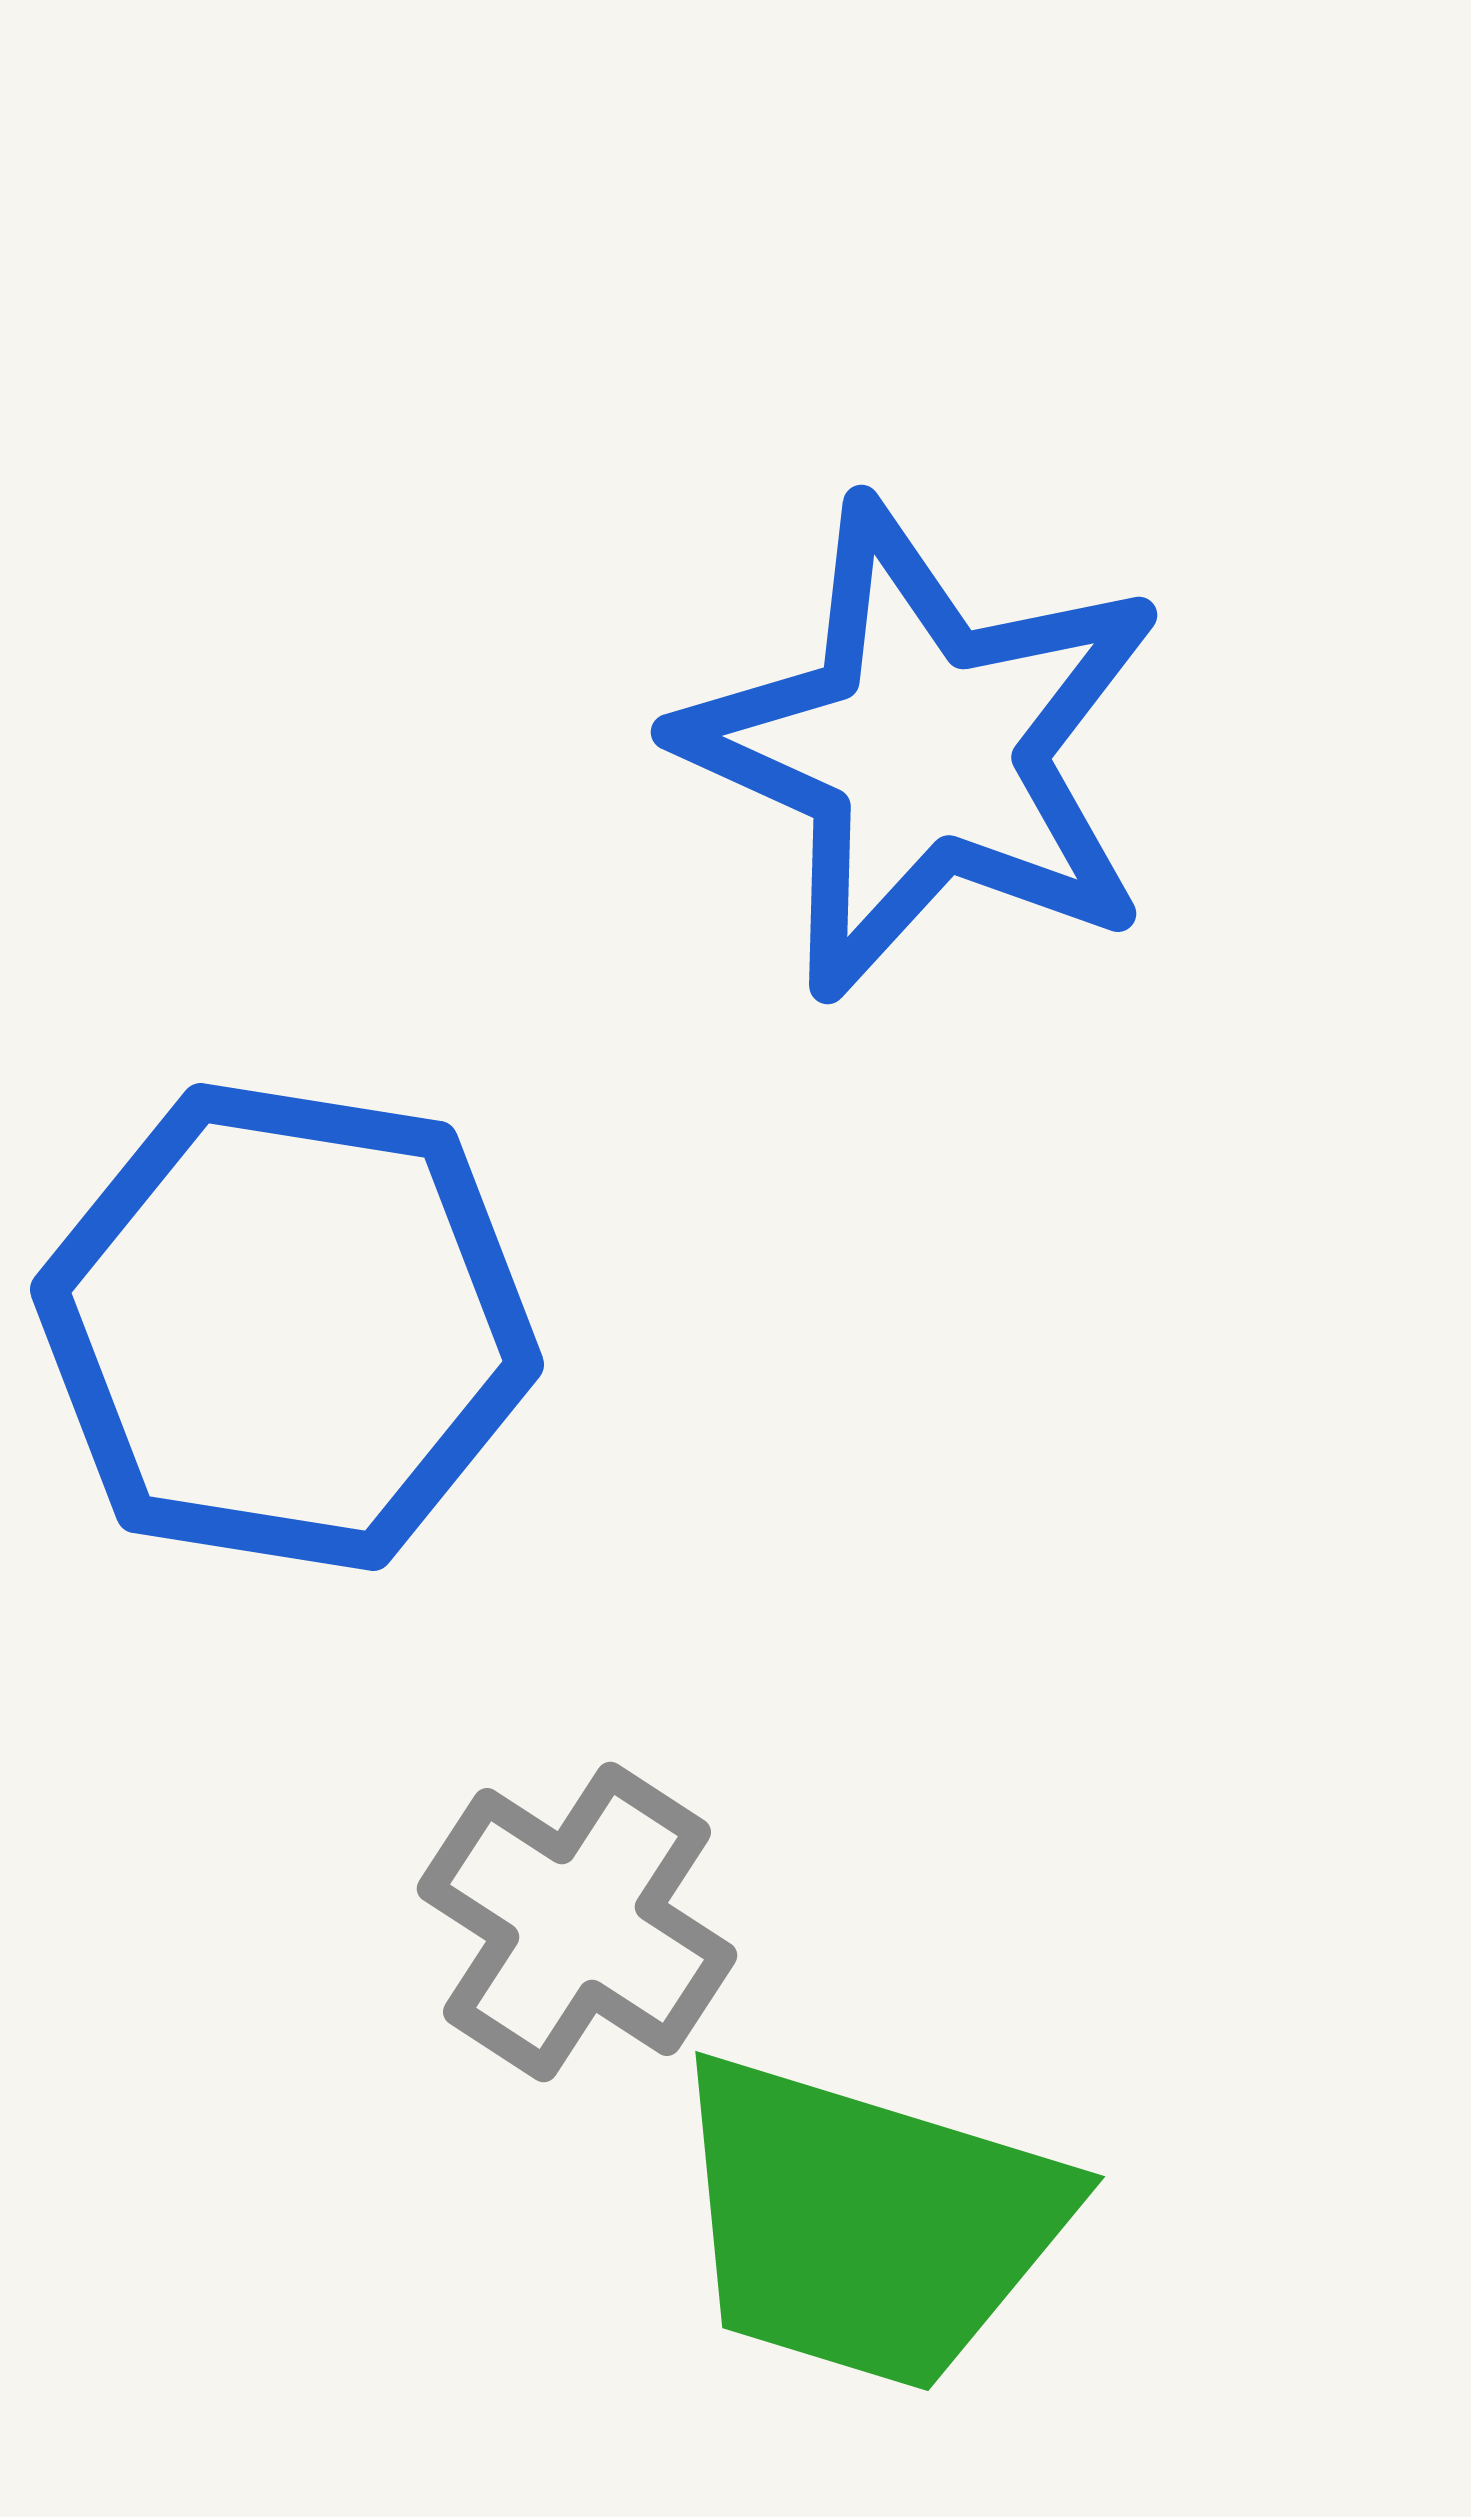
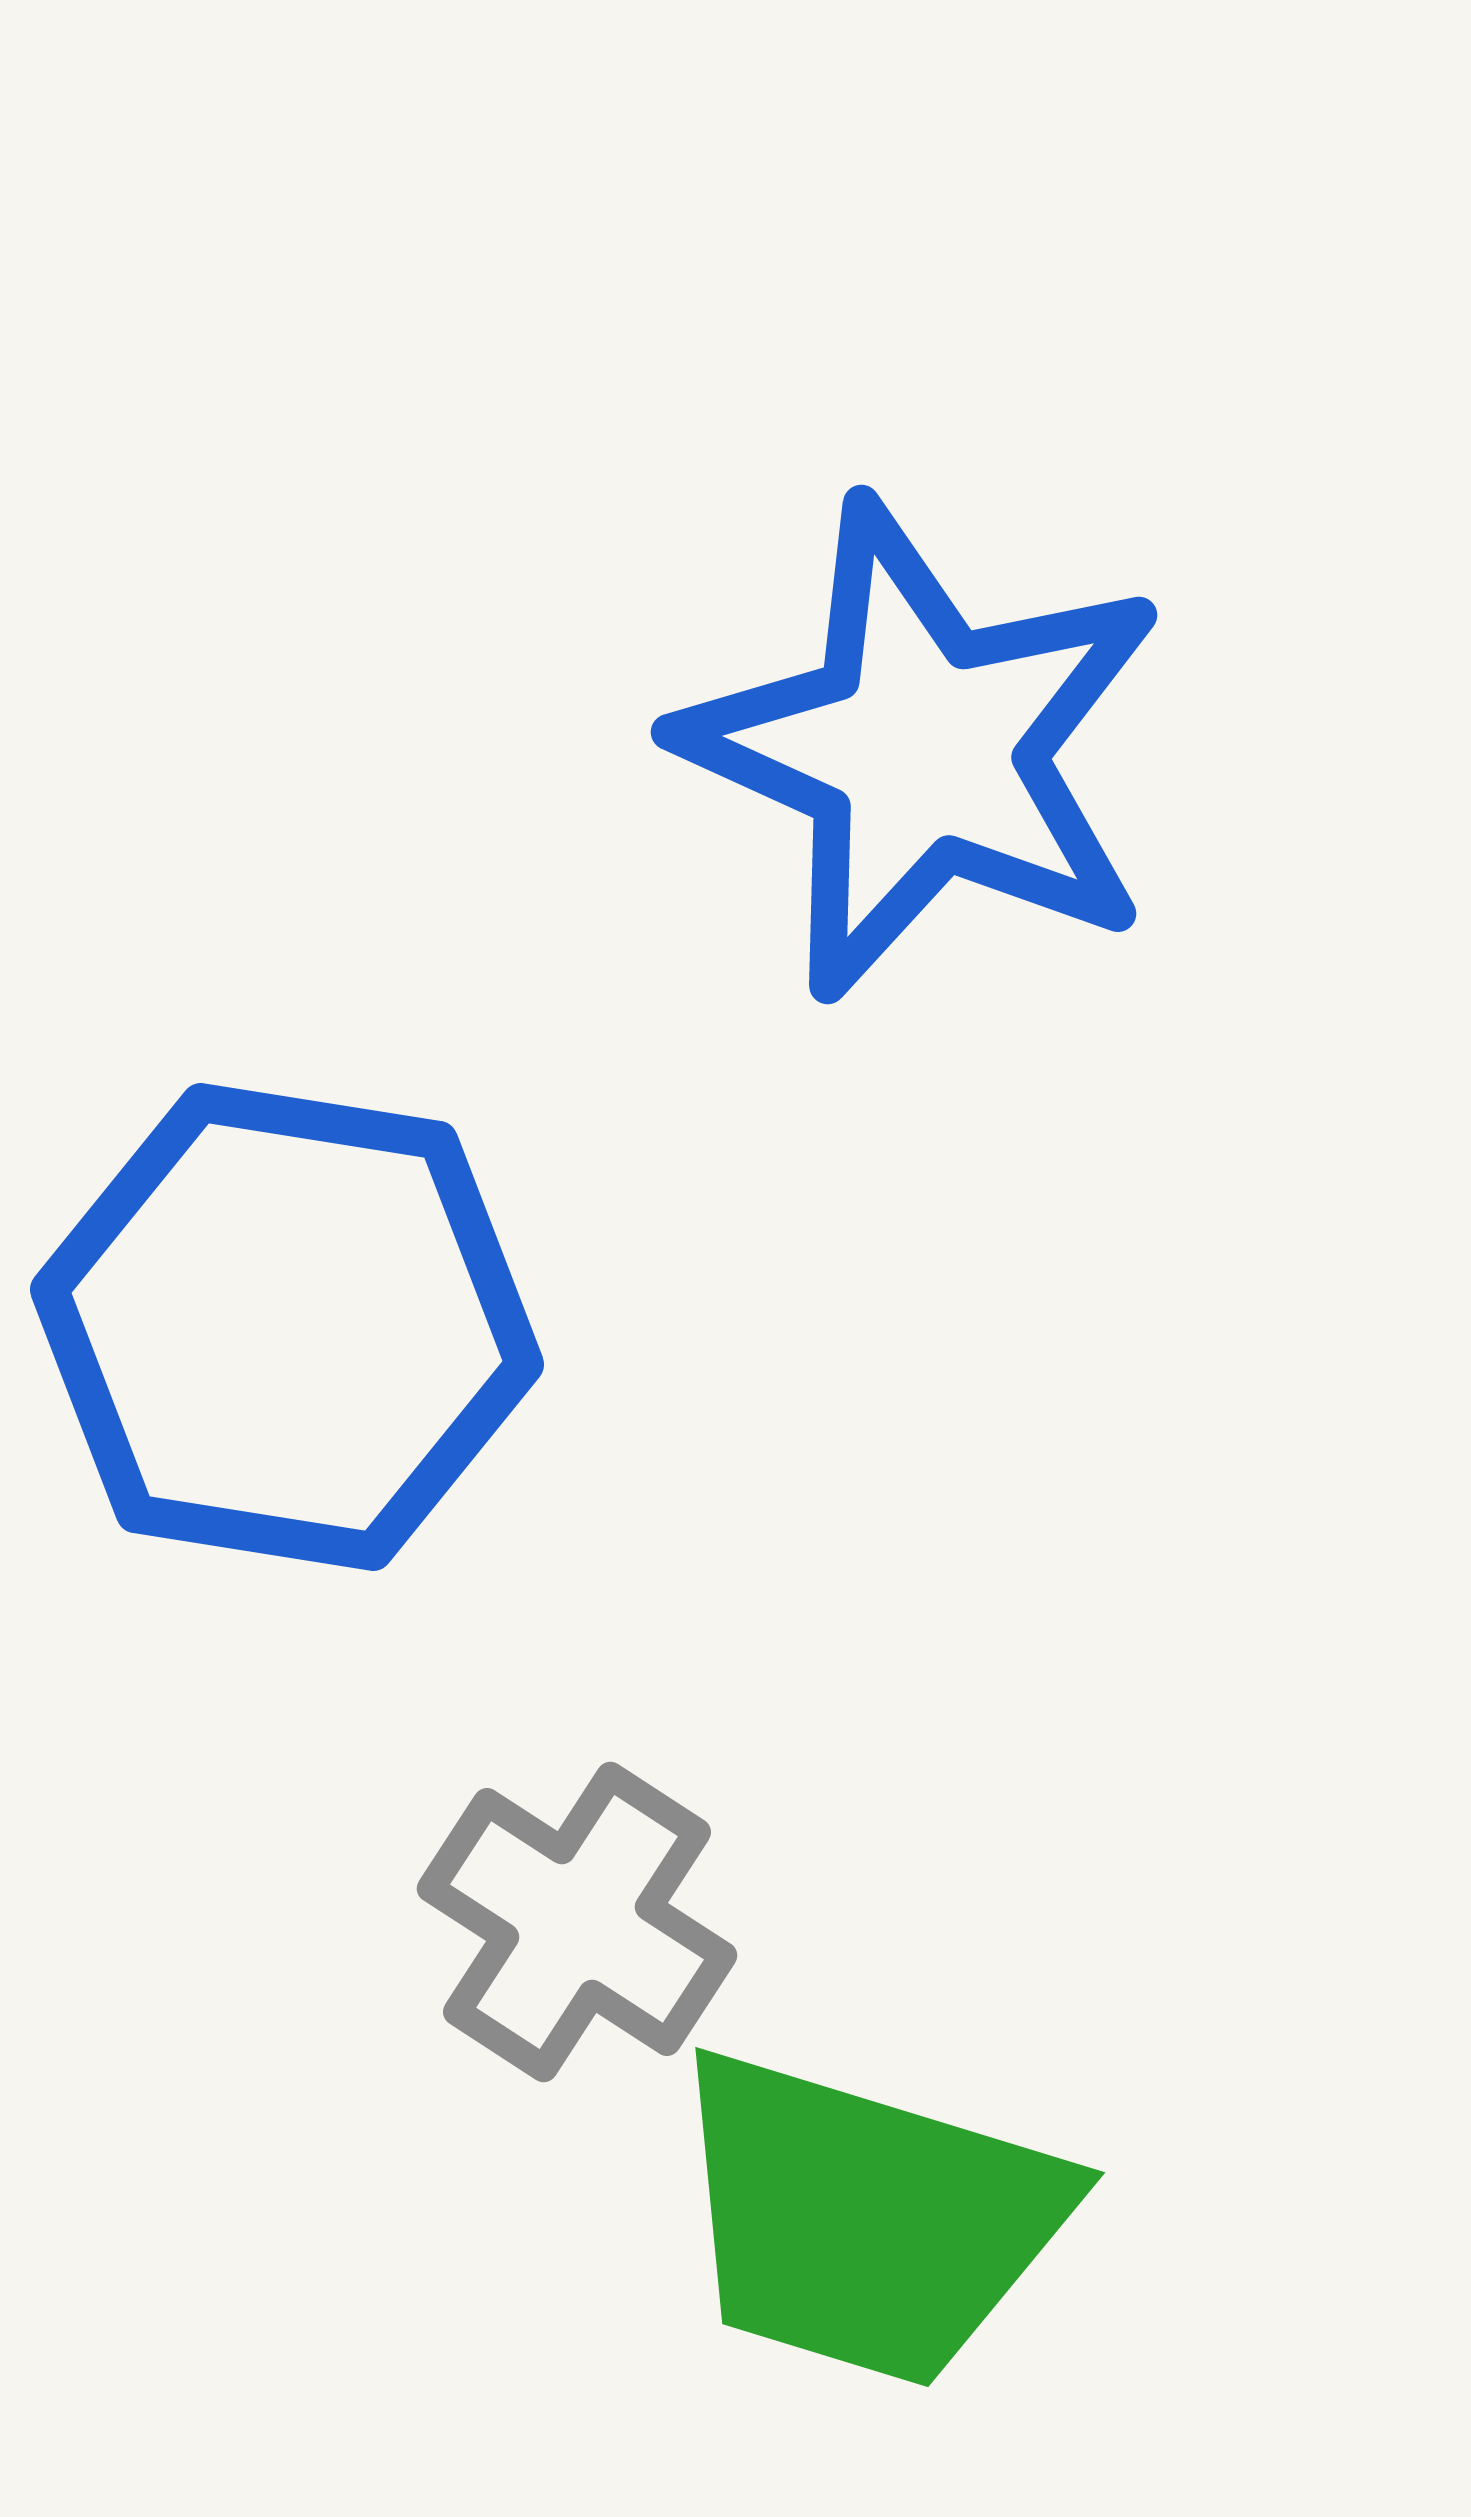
green trapezoid: moved 4 px up
